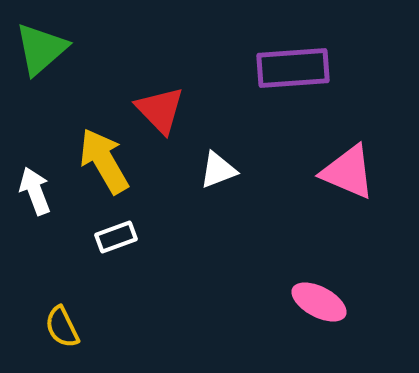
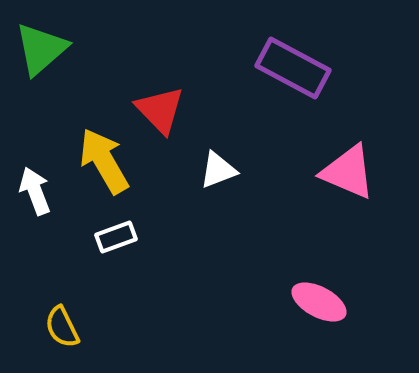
purple rectangle: rotated 32 degrees clockwise
